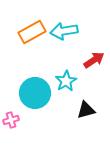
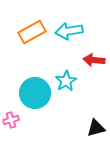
cyan arrow: moved 5 px right
red arrow: rotated 140 degrees counterclockwise
black triangle: moved 10 px right, 18 px down
